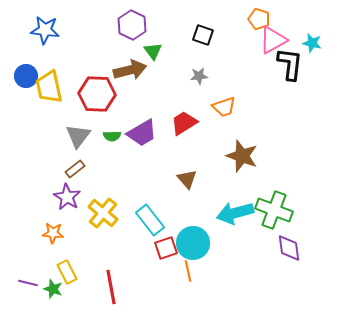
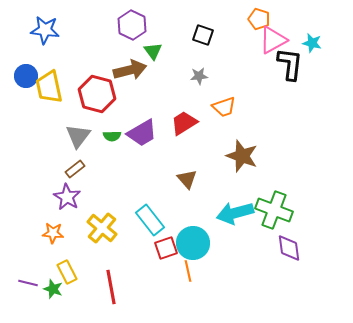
red hexagon: rotated 12 degrees clockwise
yellow cross: moved 1 px left, 15 px down
